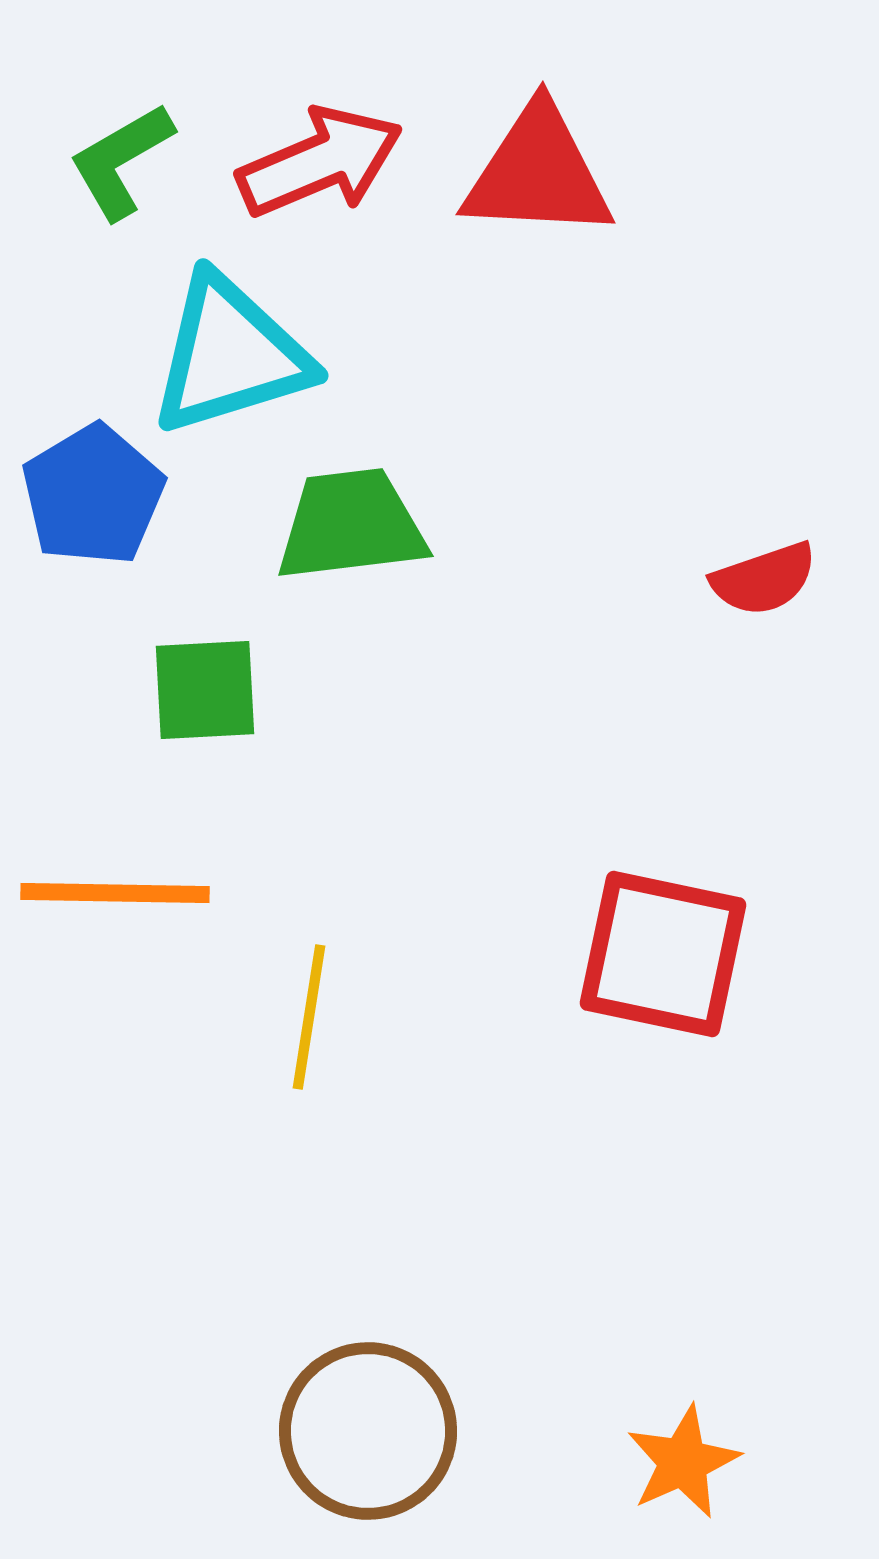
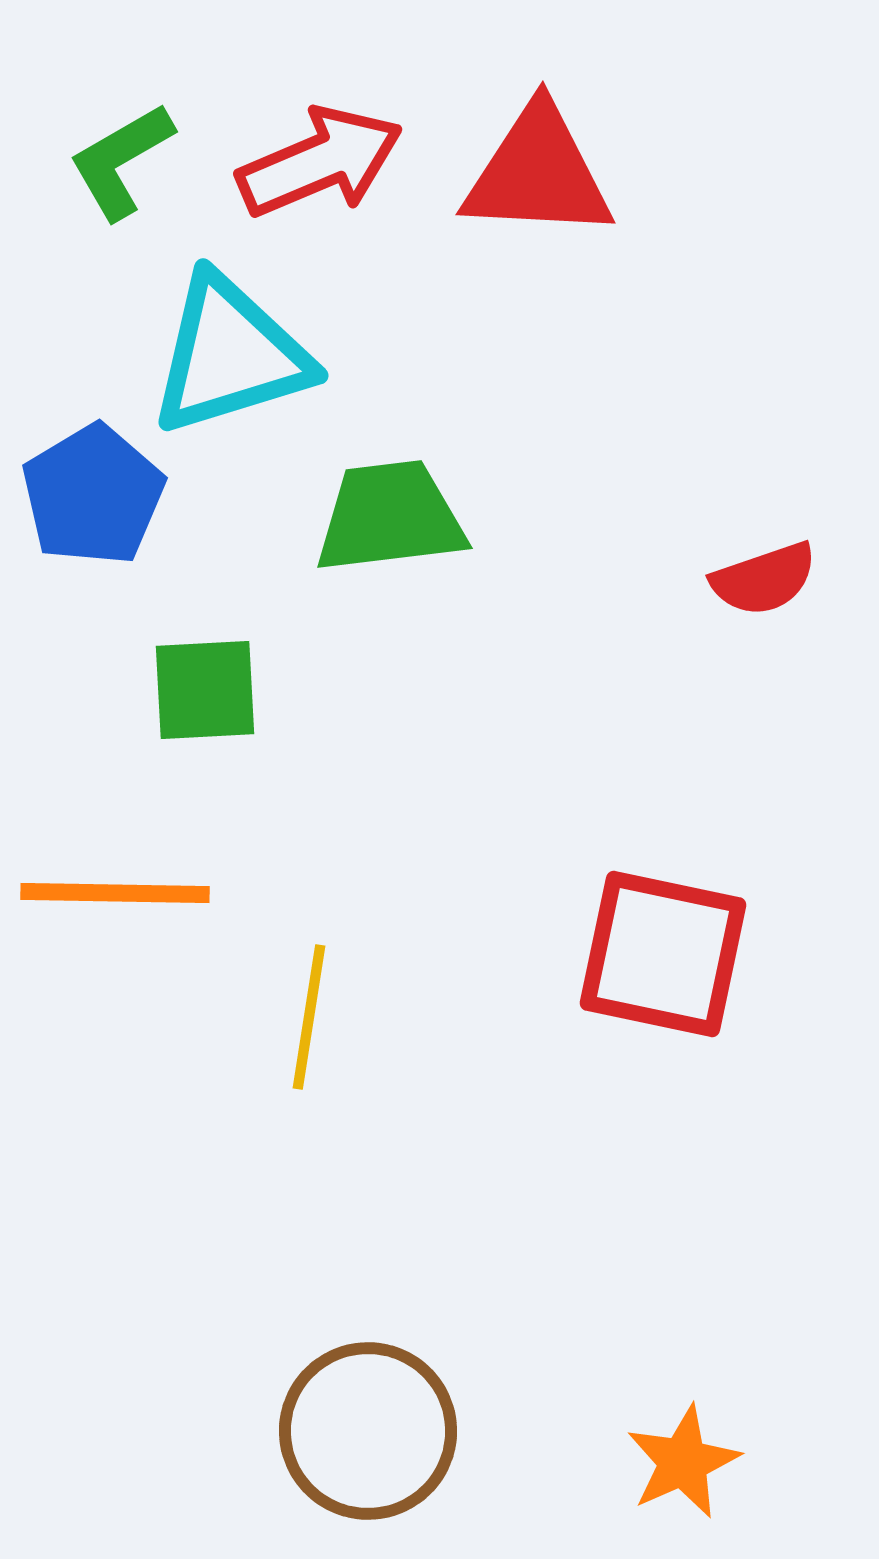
green trapezoid: moved 39 px right, 8 px up
